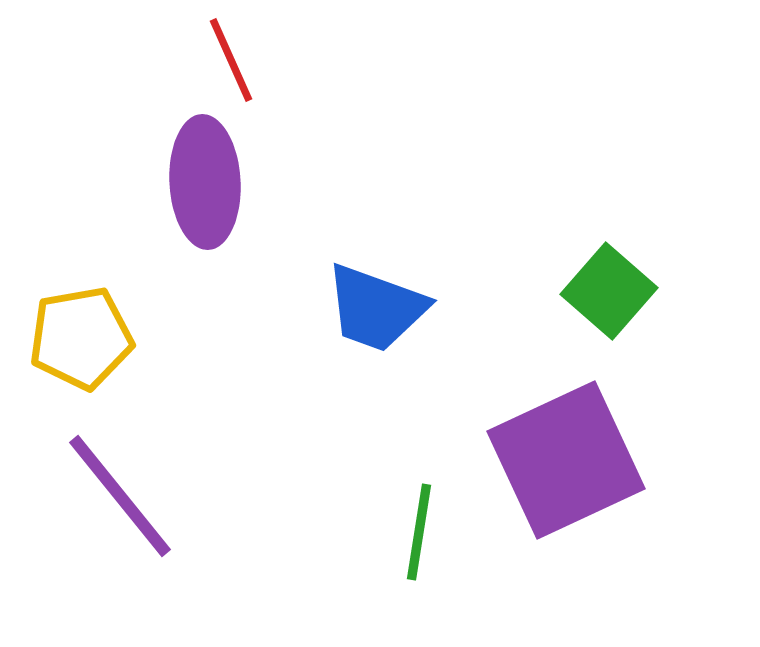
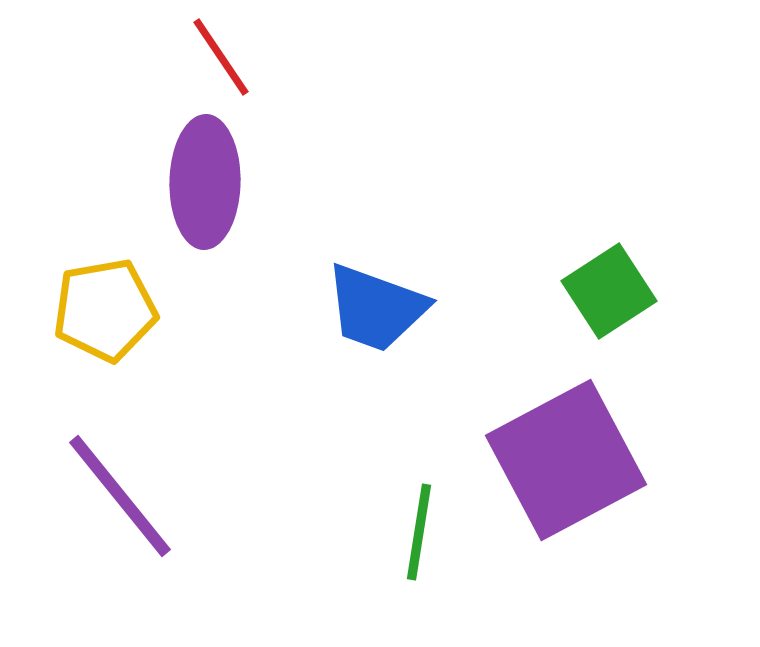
red line: moved 10 px left, 3 px up; rotated 10 degrees counterclockwise
purple ellipse: rotated 4 degrees clockwise
green square: rotated 16 degrees clockwise
yellow pentagon: moved 24 px right, 28 px up
purple square: rotated 3 degrees counterclockwise
